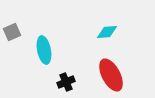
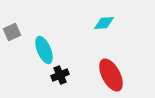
cyan diamond: moved 3 px left, 9 px up
cyan ellipse: rotated 12 degrees counterclockwise
black cross: moved 6 px left, 7 px up
